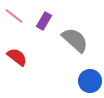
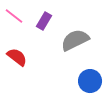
gray semicircle: rotated 68 degrees counterclockwise
